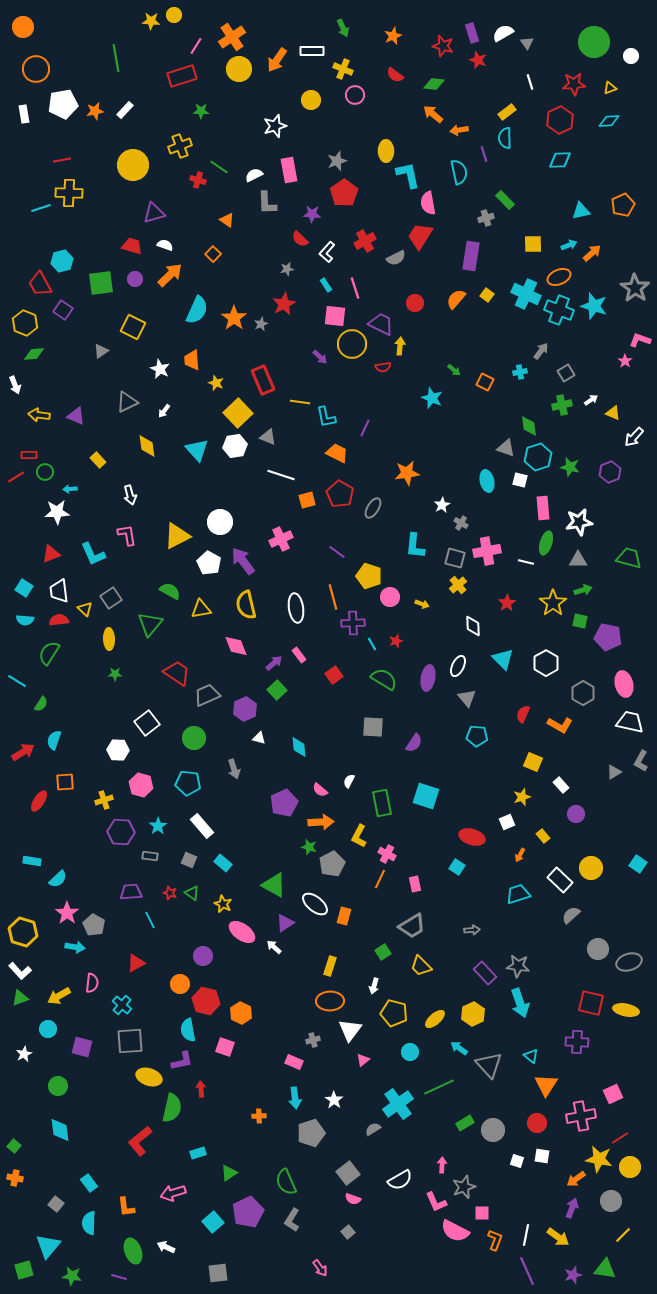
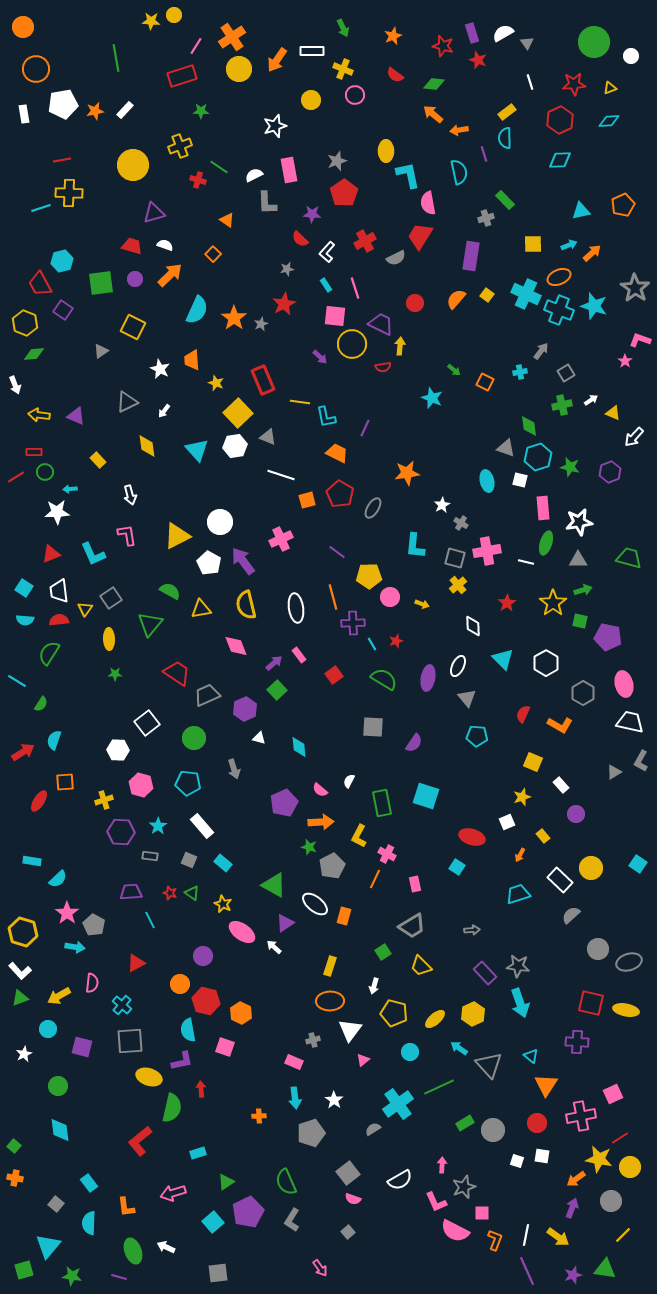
red rectangle at (29, 455): moved 5 px right, 3 px up
yellow pentagon at (369, 576): rotated 20 degrees counterclockwise
yellow triangle at (85, 609): rotated 21 degrees clockwise
gray pentagon at (332, 864): moved 2 px down
orange line at (380, 879): moved 5 px left
green triangle at (229, 1173): moved 3 px left, 9 px down
